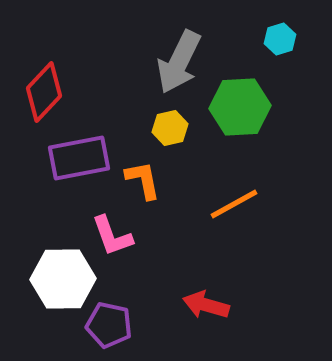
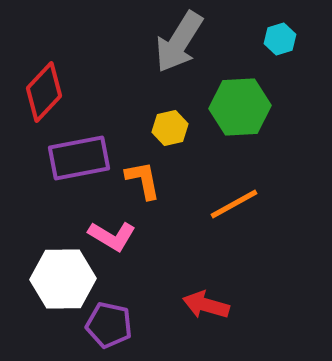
gray arrow: moved 20 px up; rotated 6 degrees clockwise
pink L-shape: rotated 39 degrees counterclockwise
